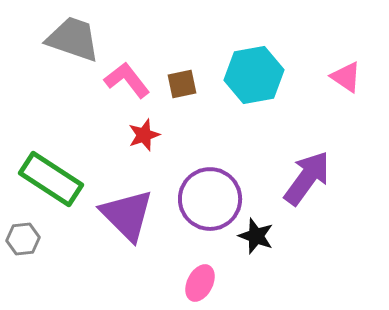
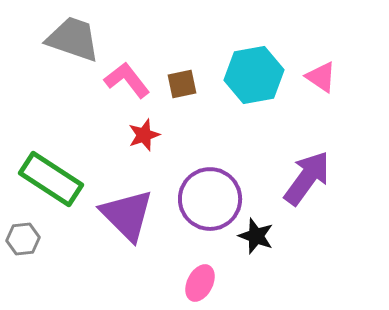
pink triangle: moved 25 px left
